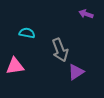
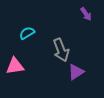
purple arrow: rotated 144 degrees counterclockwise
cyan semicircle: rotated 42 degrees counterclockwise
gray arrow: moved 1 px right
